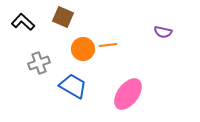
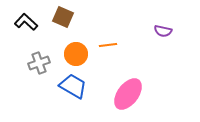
black L-shape: moved 3 px right
purple semicircle: moved 1 px up
orange circle: moved 7 px left, 5 px down
